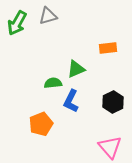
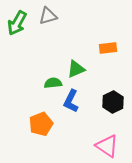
pink triangle: moved 3 px left, 1 px up; rotated 15 degrees counterclockwise
